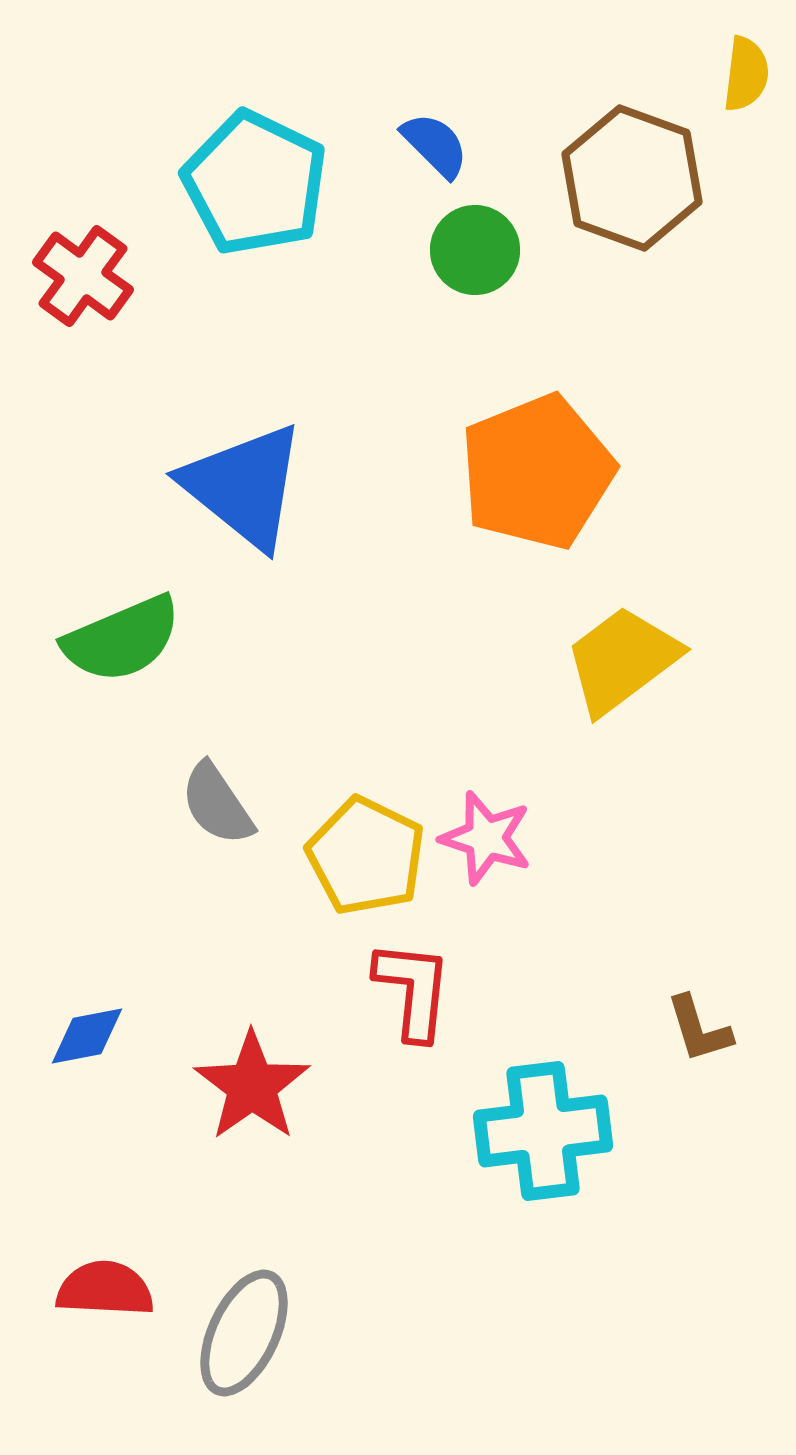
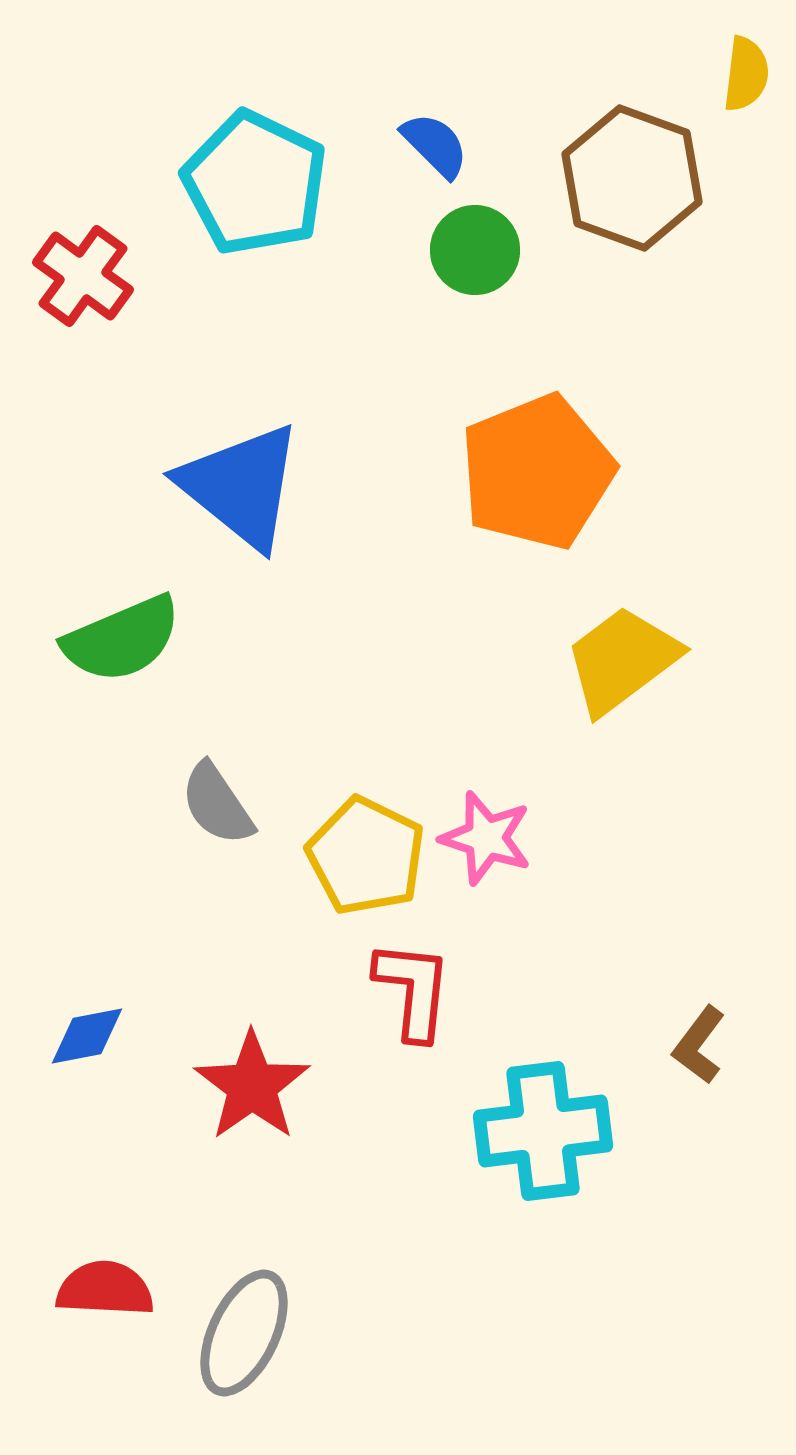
blue triangle: moved 3 px left
brown L-shape: moved 16 px down; rotated 54 degrees clockwise
